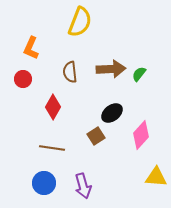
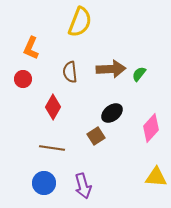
pink diamond: moved 10 px right, 7 px up
